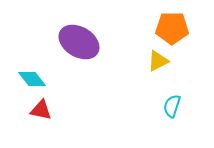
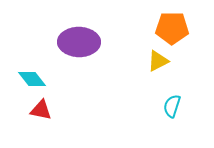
purple ellipse: rotated 30 degrees counterclockwise
